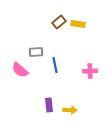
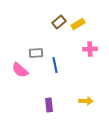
yellow rectangle: rotated 40 degrees counterclockwise
gray rectangle: moved 1 px down
pink cross: moved 22 px up
yellow arrow: moved 16 px right, 9 px up
